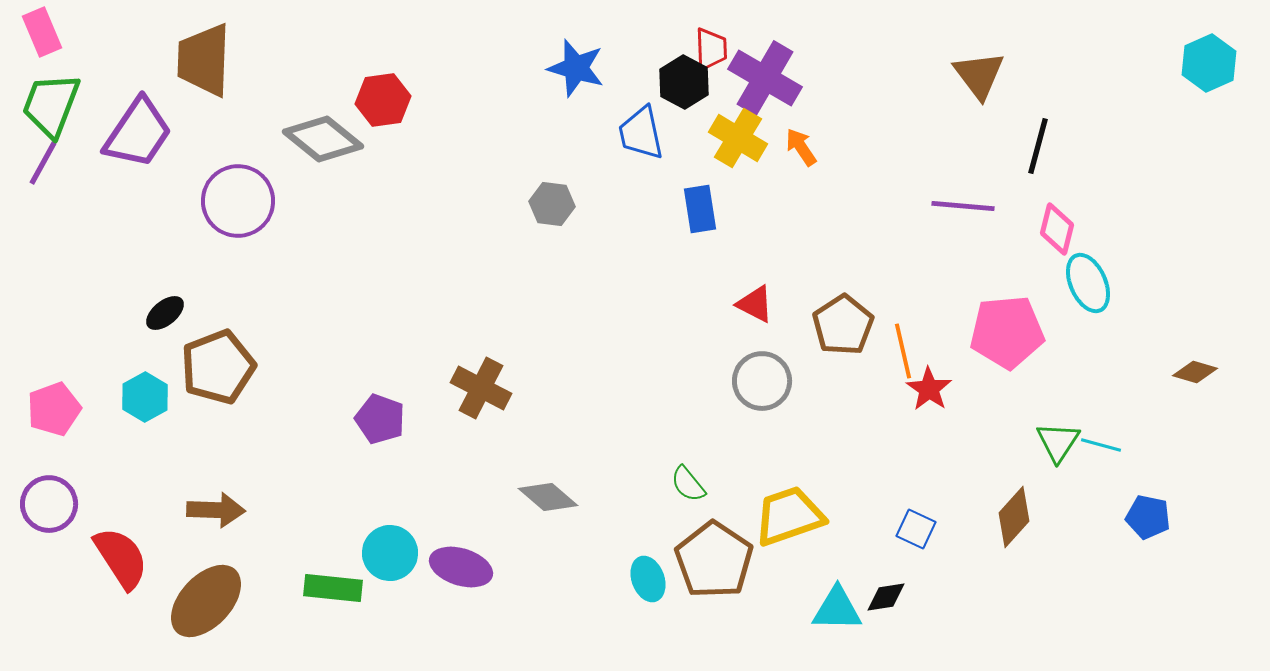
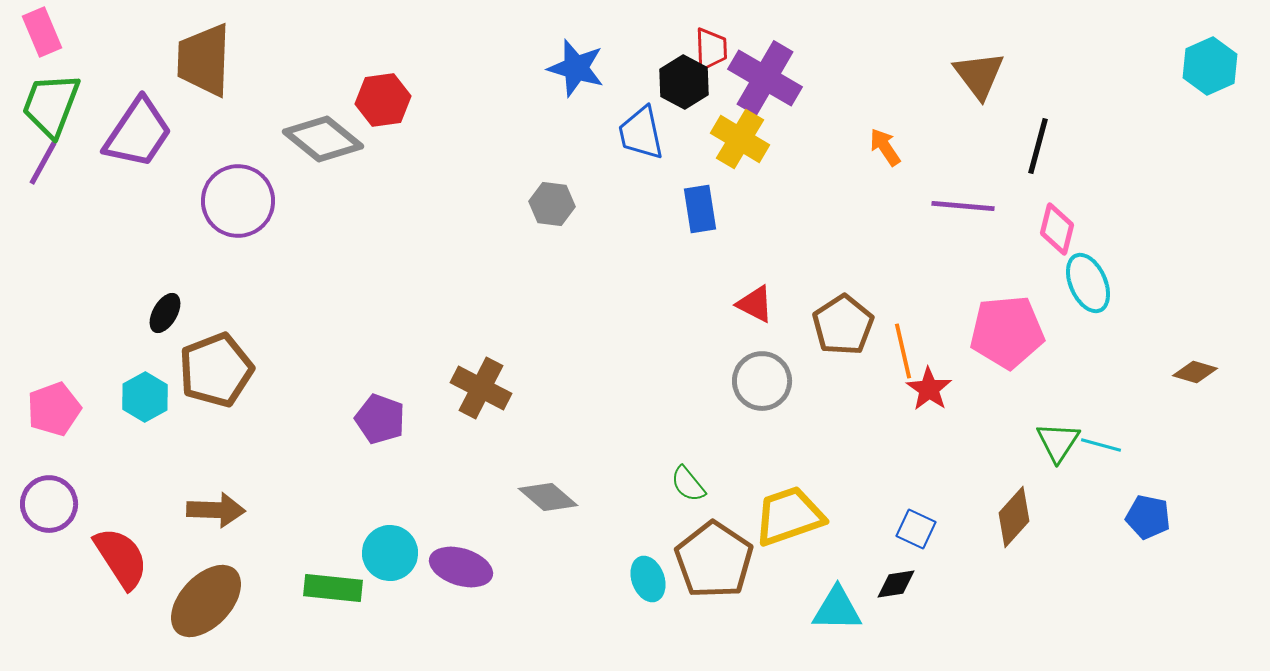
cyan hexagon at (1209, 63): moved 1 px right, 3 px down
yellow cross at (738, 138): moved 2 px right, 1 px down
orange arrow at (801, 147): moved 84 px right
black ellipse at (165, 313): rotated 21 degrees counterclockwise
brown pentagon at (218, 367): moved 2 px left, 3 px down
black diamond at (886, 597): moved 10 px right, 13 px up
